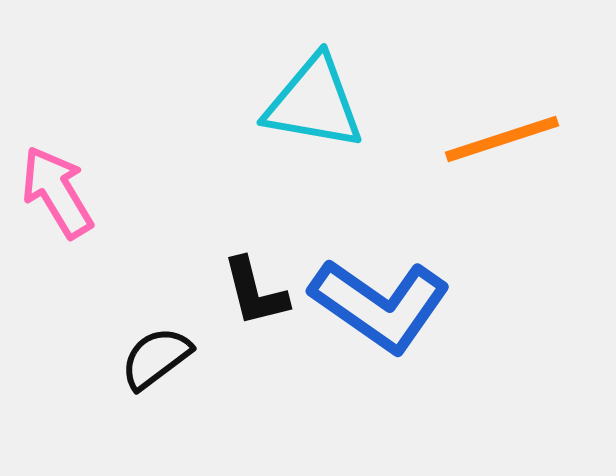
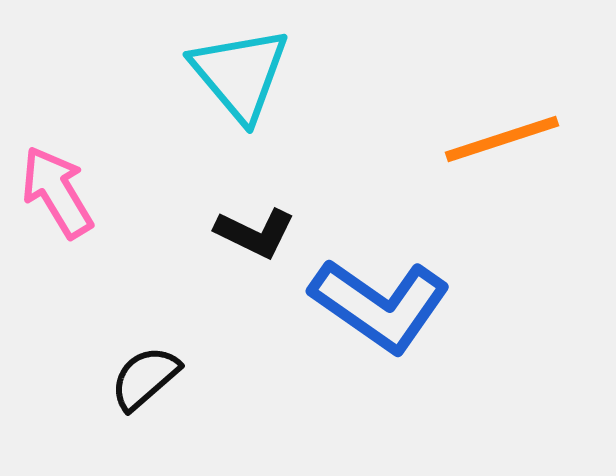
cyan triangle: moved 74 px left, 29 px up; rotated 40 degrees clockwise
black L-shape: moved 59 px up; rotated 50 degrees counterclockwise
black semicircle: moved 11 px left, 20 px down; rotated 4 degrees counterclockwise
